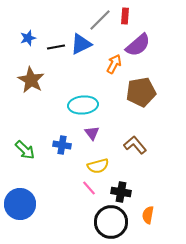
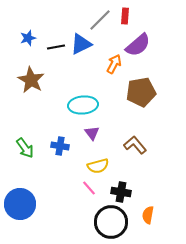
blue cross: moved 2 px left, 1 px down
green arrow: moved 2 px up; rotated 10 degrees clockwise
